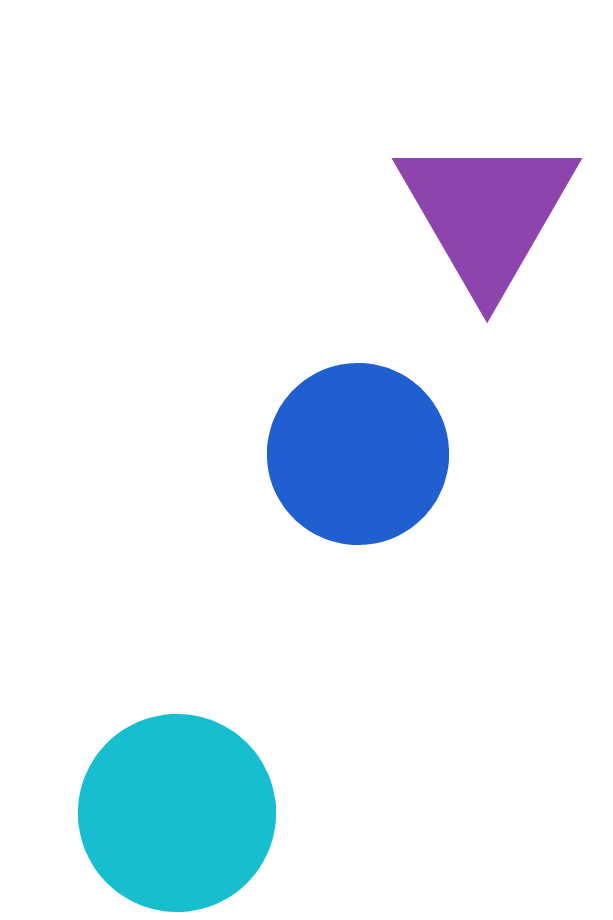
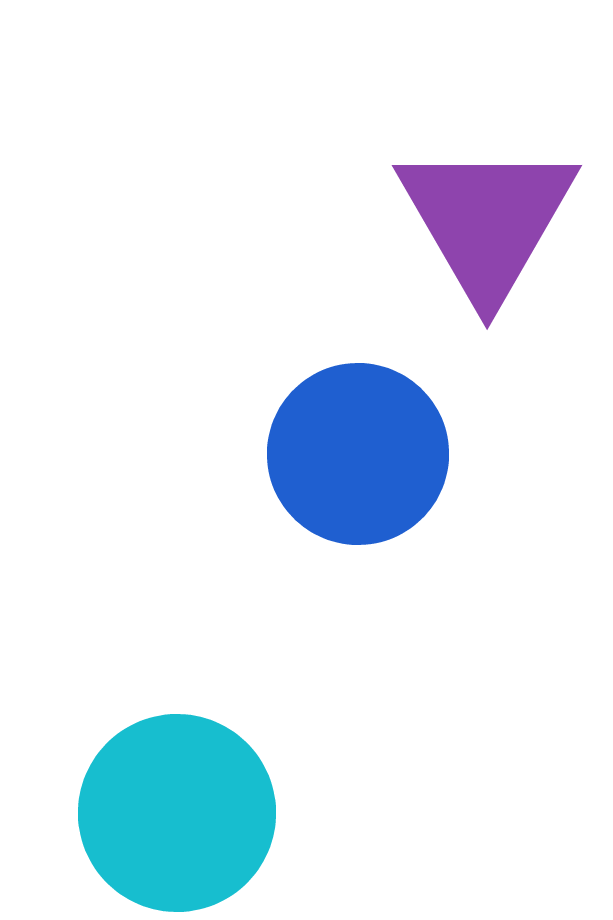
purple triangle: moved 7 px down
